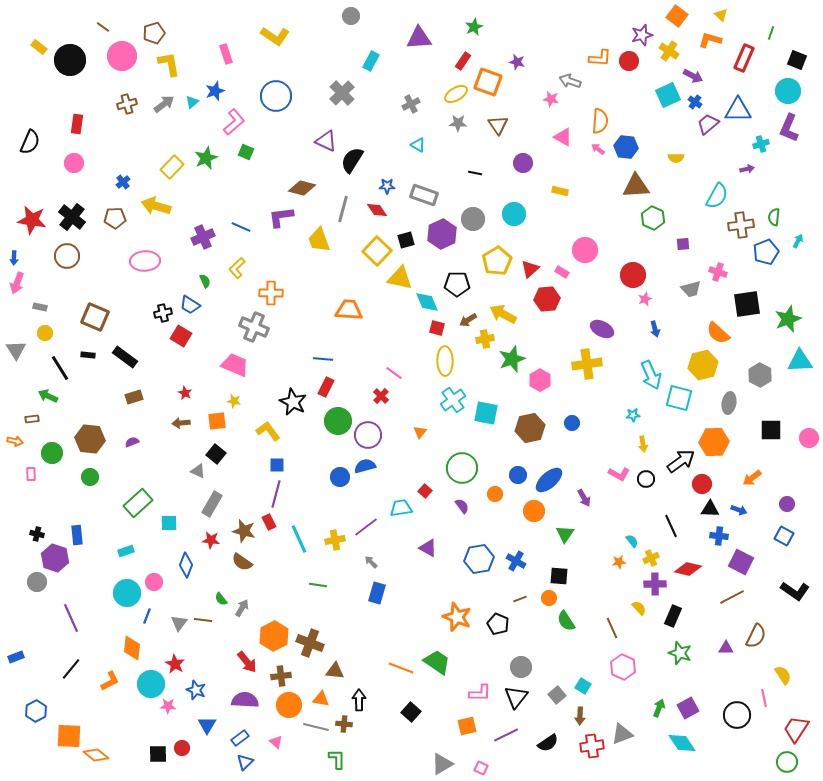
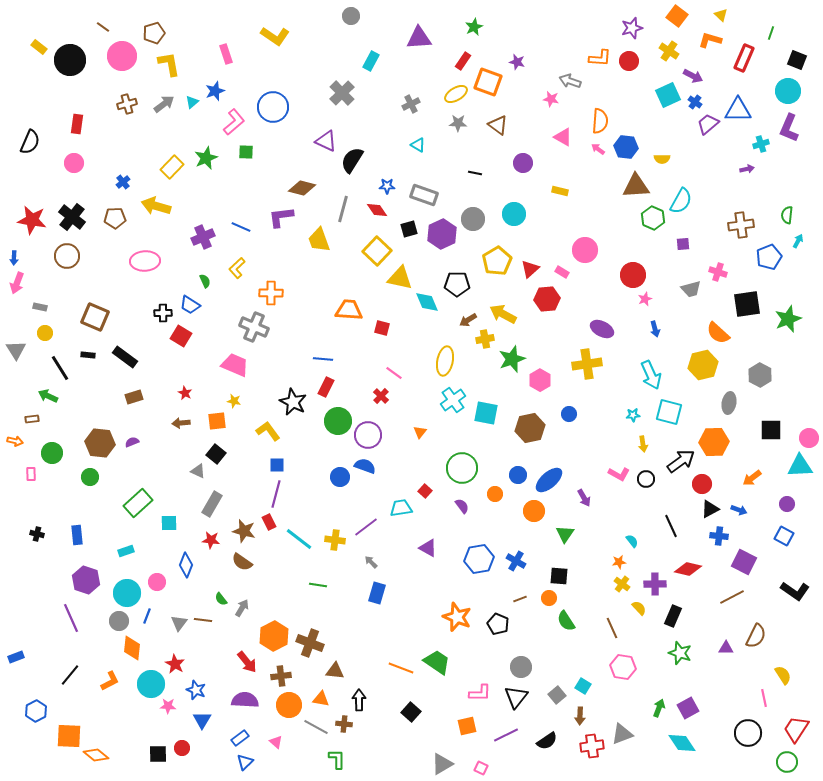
purple star at (642, 35): moved 10 px left, 7 px up
blue circle at (276, 96): moved 3 px left, 11 px down
brown triangle at (498, 125): rotated 20 degrees counterclockwise
green square at (246, 152): rotated 21 degrees counterclockwise
yellow semicircle at (676, 158): moved 14 px left, 1 px down
cyan semicircle at (717, 196): moved 36 px left, 5 px down
green semicircle at (774, 217): moved 13 px right, 2 px up
black square at (406, 240): moved 3 px right, 11 px up
blue pentagon at (766, 252): moved 3 px right, 5 px down
black cross at (163, 313): rotated 12 degrees clockwise
red square at (437, 328): moved 55 px left
yellow ellipse at (445, 361): rotated 12 degrees clockwise
cyan triangle at (800, 361): moved 105 px down
cyan square at (679, 398): moved 10 px left, 14 px down
blue circle at (572, 423): moved 3 px left, 9 px up
brown hexagon at (90, 439): moved 10 px right, 4 px down
blue semicircle at (365, 466): rotated 35 degrees clockwise
black triangle at (710, 509): rotated 30 degrees counterclockwise
cyan line at (299, 539): rotated 28 degrees counterclockwise
yellow cross at (335, 540): rotated 18 degrees clockwise
purple hexagon at (55, 558): moved 31 px right, 22 px down
yellow cross at (651, 558): moved 29 px left, 26 px down; rotated 28 degrees counterclockwise
purple square at (741, 562): moved 3 px right
gray circle at (37, 582): moved 82 px right, 39 px down
pink circle at (154, 582): moved 3 px right
pink hexagon at (623, 667): rotated 15 degrees counterclockwise
black line at (71, 669): moved 1 px left, 6 px down
black circle at (737, 715): moved 11 px right, 18 px down
blue triangle at (207, 725): moved 5 px left, 5 px up
gray line at (316, 727): rotated 15 degrees clockwise
black semicircle at (548, 743): moved 1 px left, 2 px up
